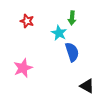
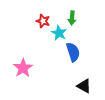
red star: moved 16 px right
blue semicircle: moved 1 px right
pink star: rotated 12 degrees counterclockwise
black triangle: moved 3 px left
